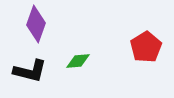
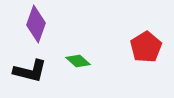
green diamond: rotated 45 degrees clockwise
